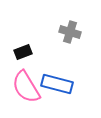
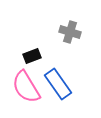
black rectangle: moved 9 px right, 4 px down
blue rectangle: moved 1 px right; rotated 40 degrees clockwise
